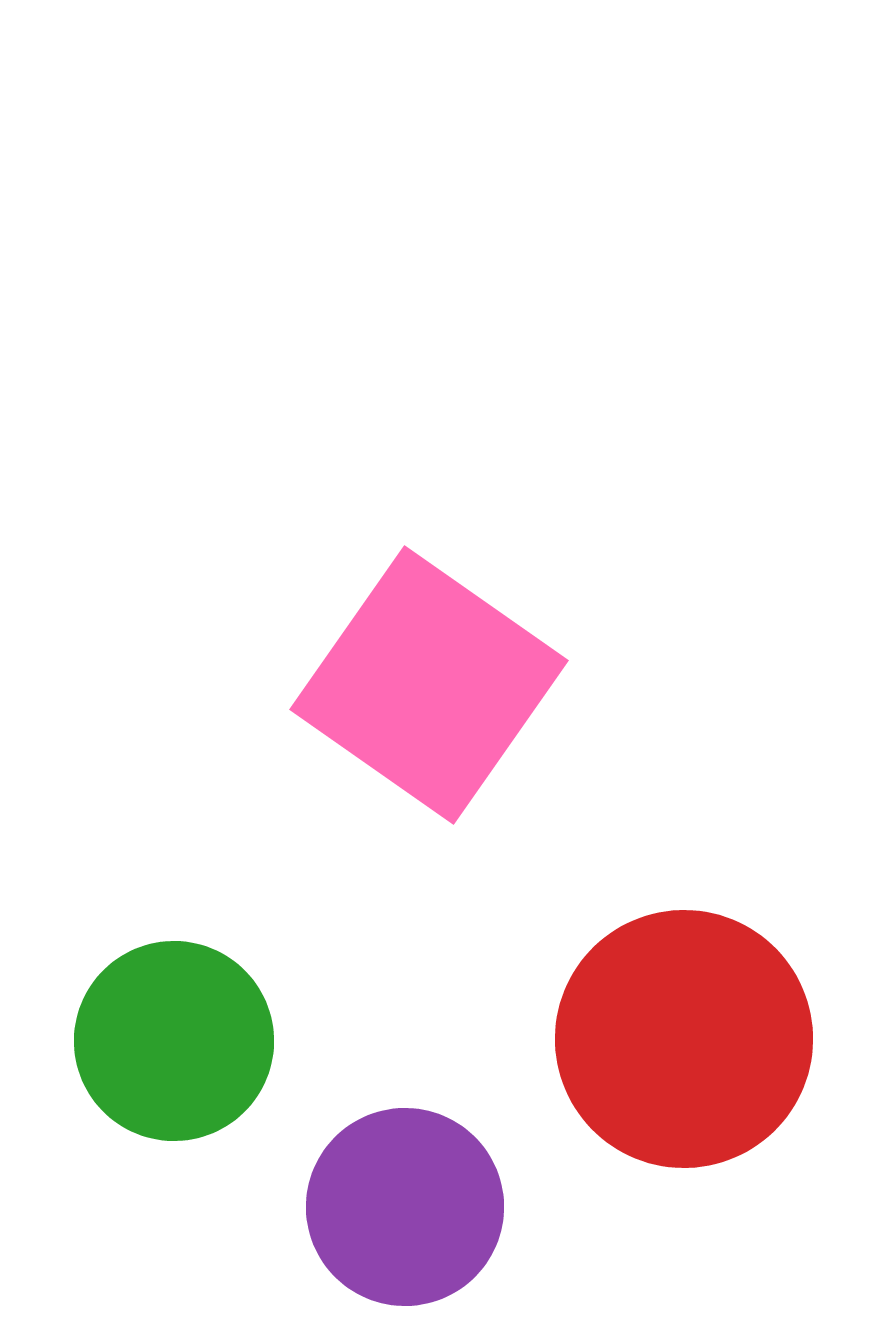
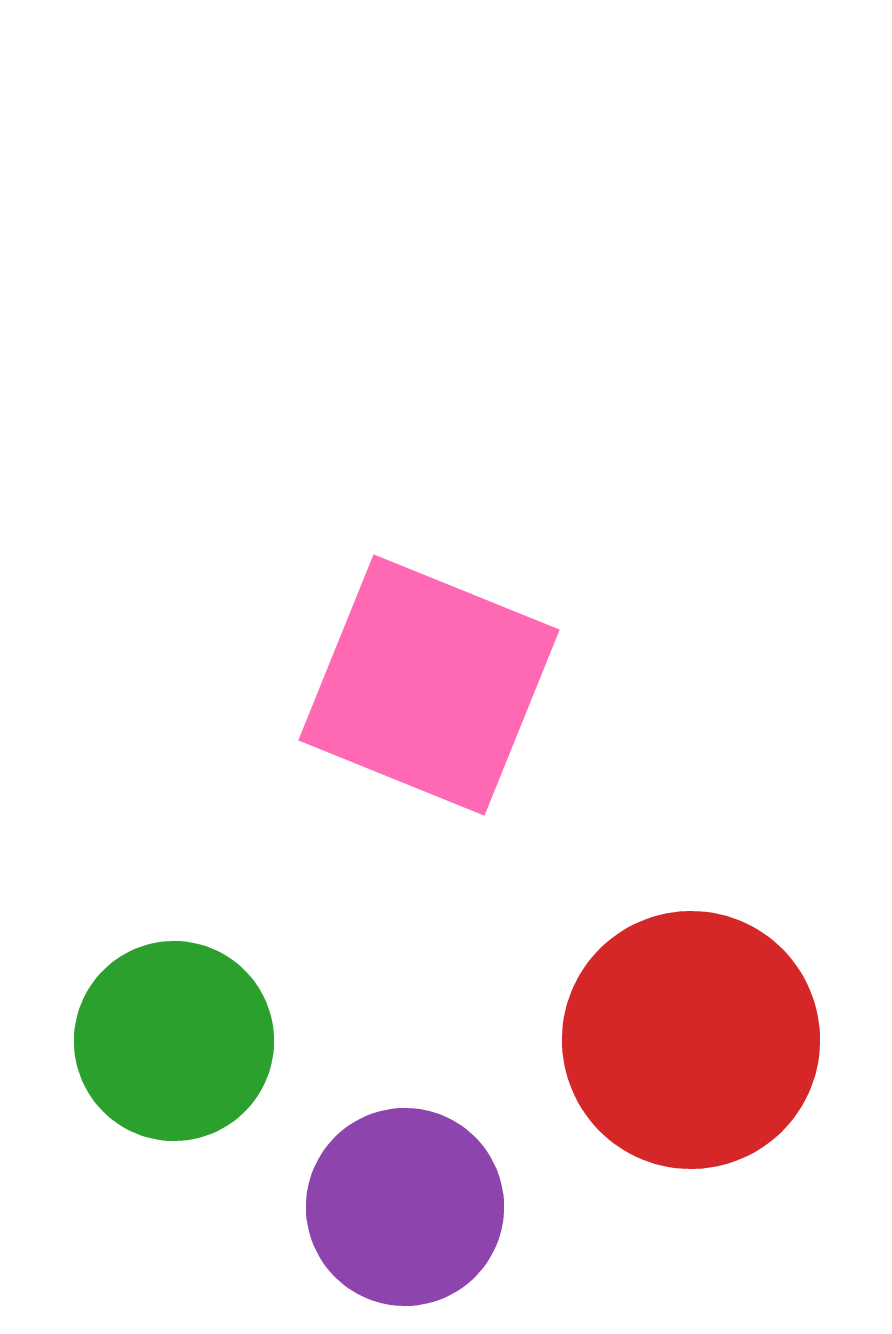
pink square: rotated 13 degrees counterclockwise
red circle: moved 7 px right, 1 px down
